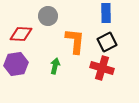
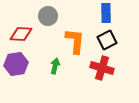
black square: moved 2 px up
